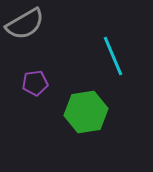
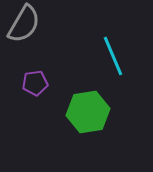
gray semicircle: moved 1 px left; rotated 30 degrees counterclockwise
green hexagon: moved 2 px right
